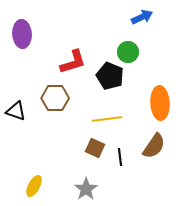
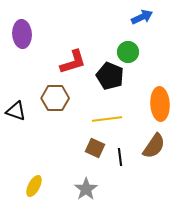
orange ellipse: moved 1 px down
